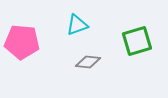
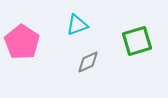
pink pentagon: rotated 28 degrees clockwise
gray diamond: rotated 30 degrees counterclockwise
